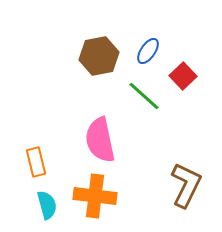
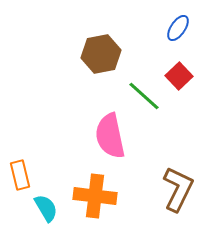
blue ellipse: moved 30 px right, 23 px up
brown hexagon: moved 2 px right, 2 px up
red square: moved 4 px left
pink semicircle: moved 10 px right, 4 px up
orange rectangle: moved 16 px left, 13 px down
brown L-shape: moved 8 px left, 4 px down
cyan semicircle: moved 1 px left, 3 px down; rotated 16 degrees counterclockwise
